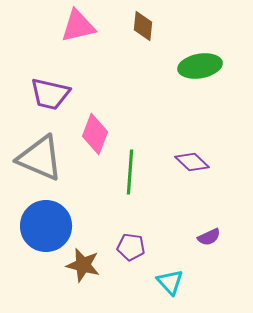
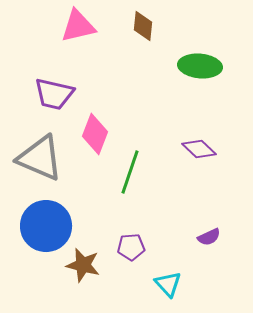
green ellipse: rotated 15 degrees clockwise
purple trapezoid: moved 4 px right
purple diamond: moved 7 px right, 13 px up
green line: rotated 15 degrees clockwise
purple pentagon: rotated 12 degrees counterclockwise
cyan triangle: moved 2 px left, 2 px down
